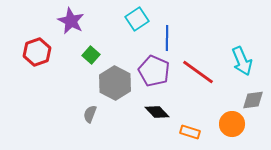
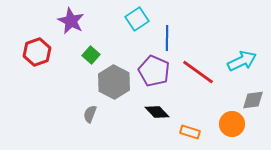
cyan arrow: rotated 92 degrees counterclockwise
gray hexagon: moved 1 px left, 1 px up
